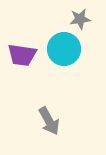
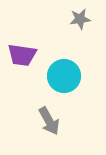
cyan circle: moved 27 px down
